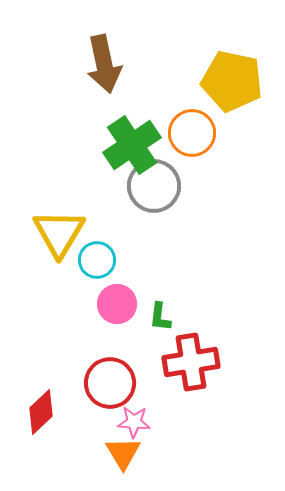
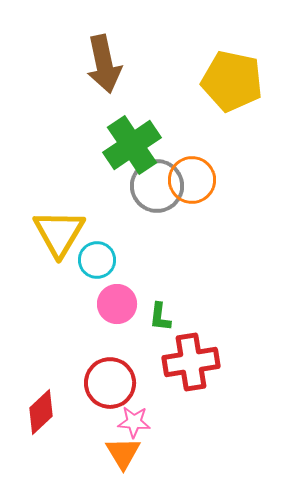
orange circle: moved 47 px down
gray circle: moved 3 px right
